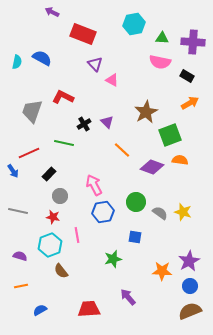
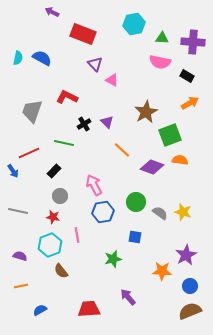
cyan semicircle at (17, 62): moved 1 px right, 4 px up
red L-shape at (63, 97): moved 4 px right
black rectangle at (49, 174): moved 5 px right, 3 px up
purple star at (189, 261): moved 3 px left, 6 px up
